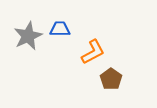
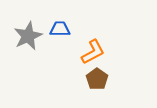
brown pentagon: moved 14 px left
